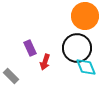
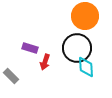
purple rectangle: rotated 49 degrees counterclockwise
cyan diamond: rotated 20 degrees clockwise
